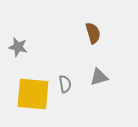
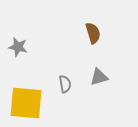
yellow square: moved 7 px left, 9 px down
